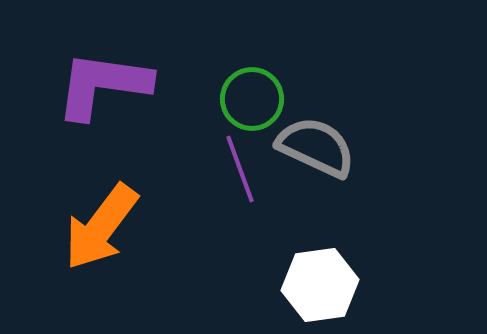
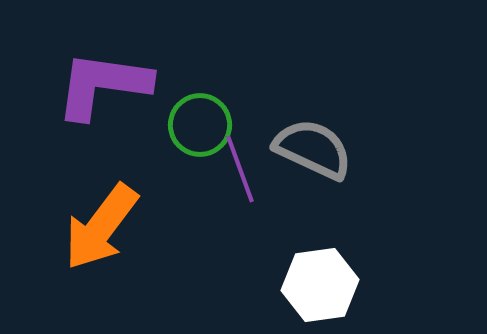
green circle: moved 52 px left, 26 px down
gray semicircle: moved 3 px left, 2 px down
